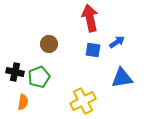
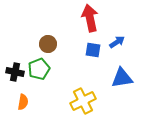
brown circle: moved 1 px left
green pentagon: moved 8 px up
